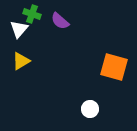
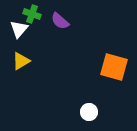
white circle: moved 1 px left, 3 px down
